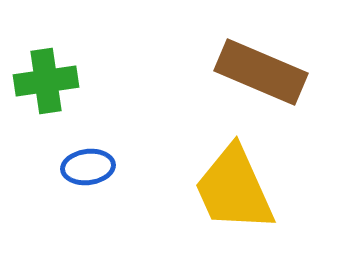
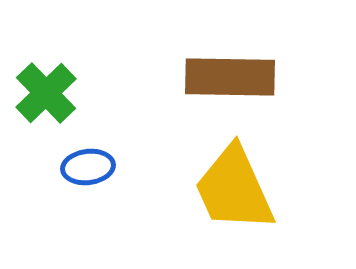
brown rectangle: moved 31 px left, 5 px down; rotated 22 degrees counterclockwise
green cross: moved 12 px down; rotated 36 degrees counterclockwise
